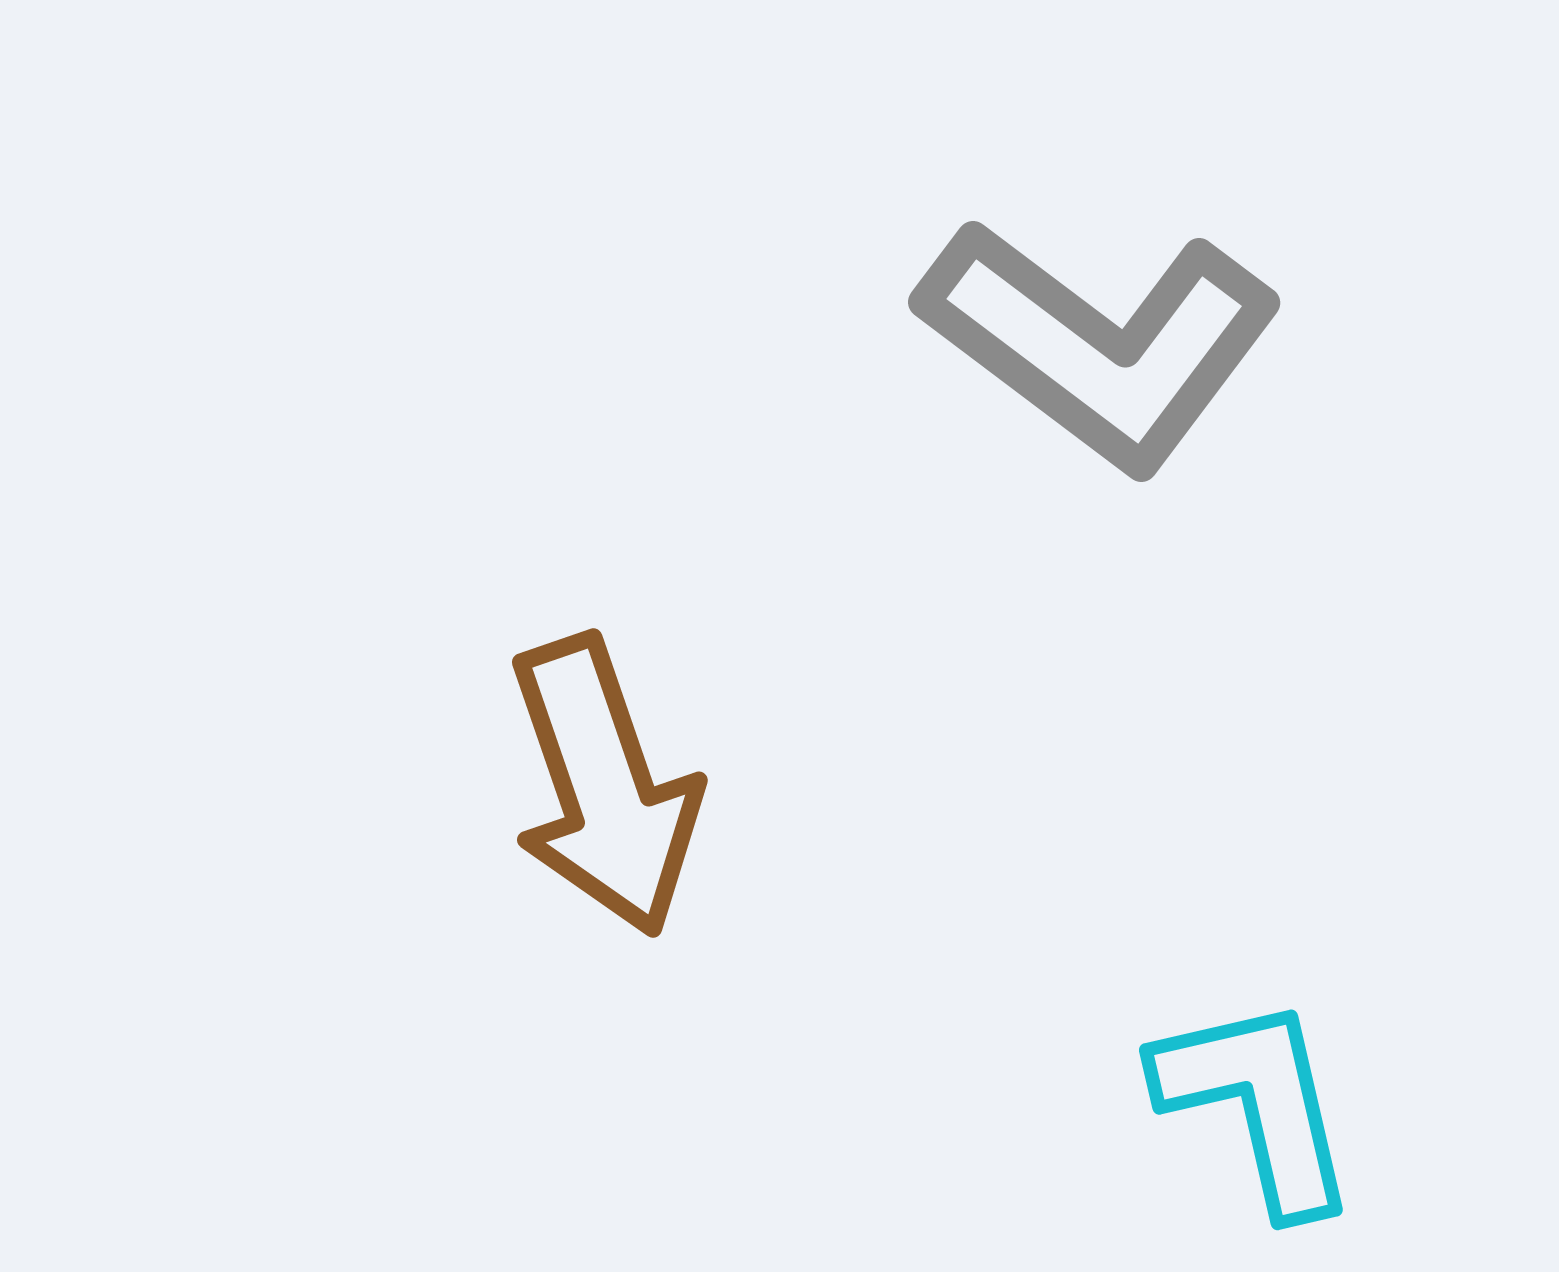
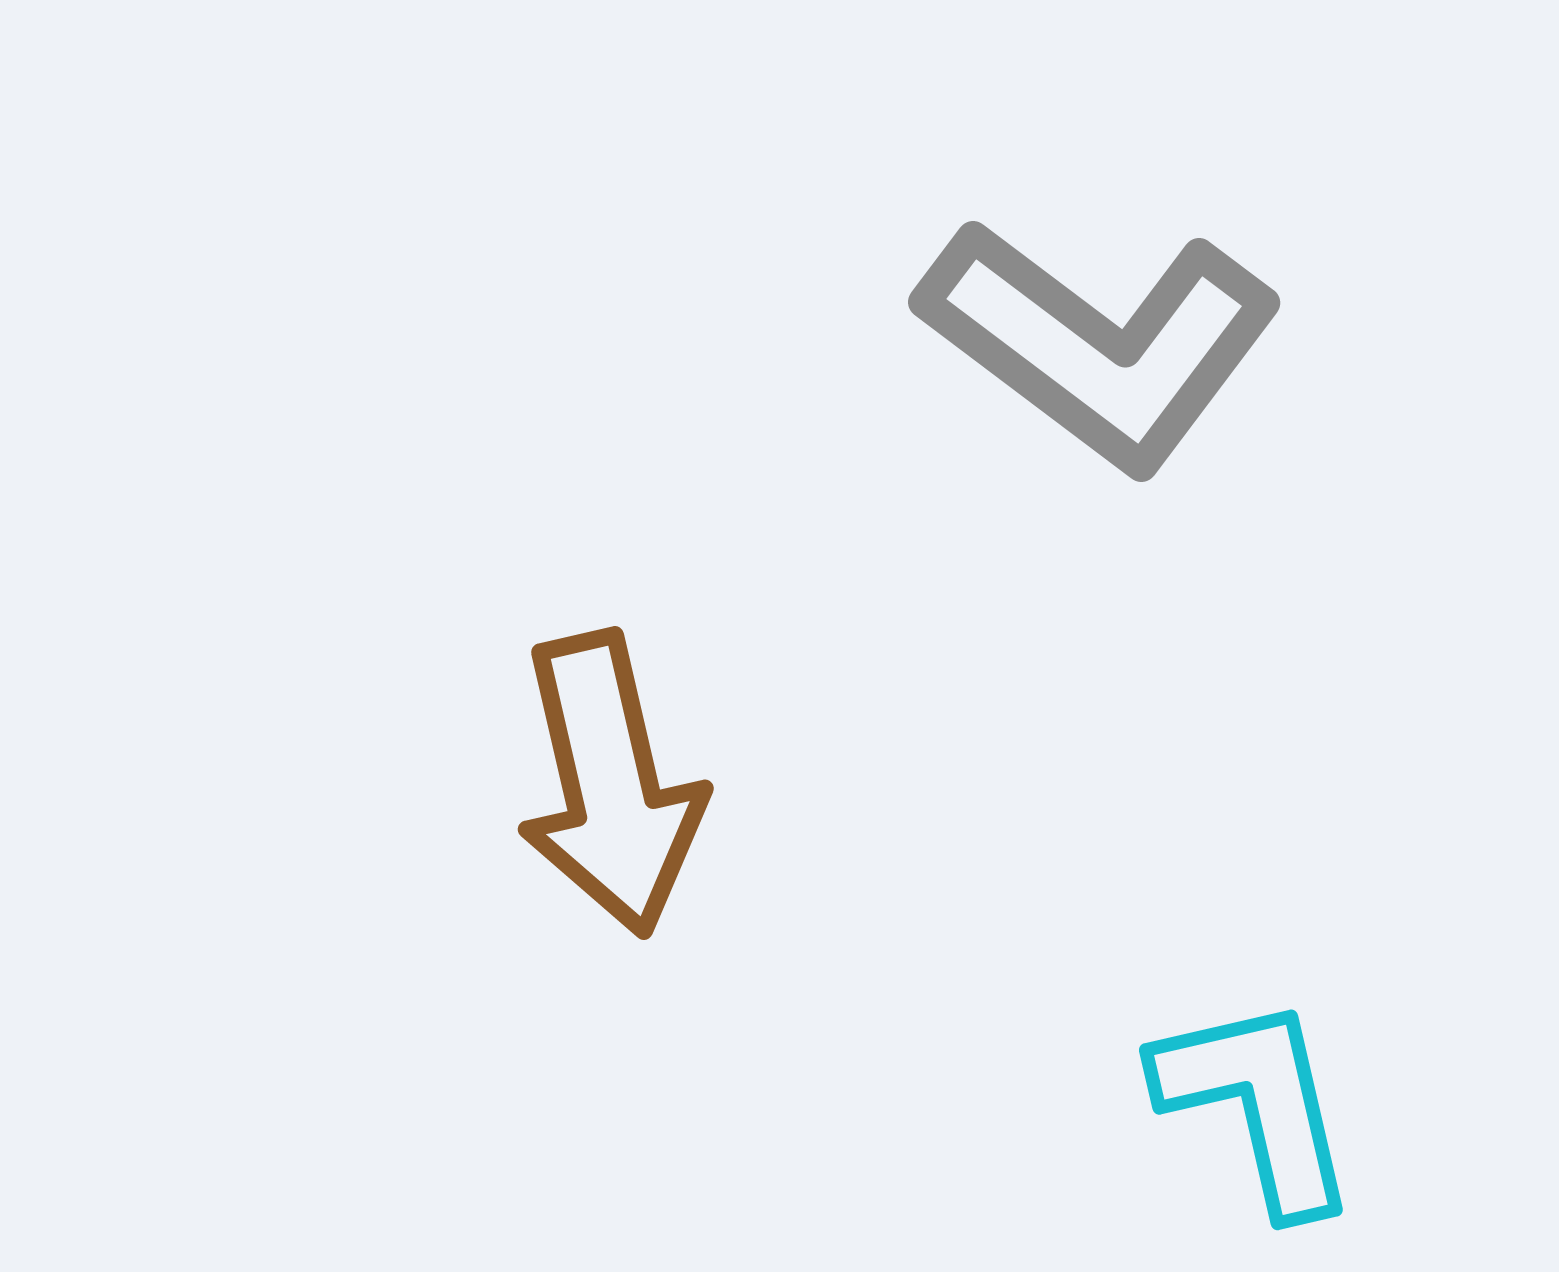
brown arrow: moved 6 px right, 2 px up; rotated 6 degrees clockwise
